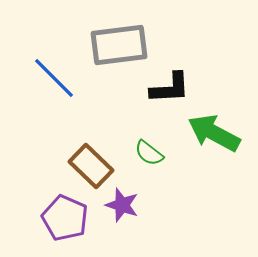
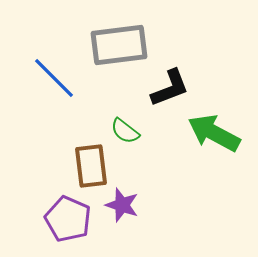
black L-shape: rotated 18 degrees counterclockwise
green semicircle: moved 24 px left, 22 px up
brown rectangle: rotated 39 degrees clockwise
purple pentagon: moved 3 px right, 1 px down
